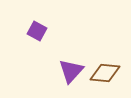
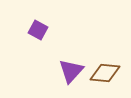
purple square: moved 1 px right, 1 px up
